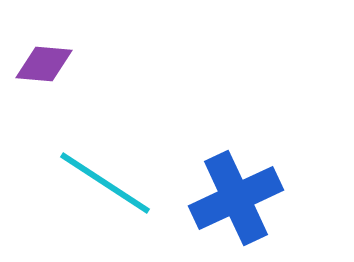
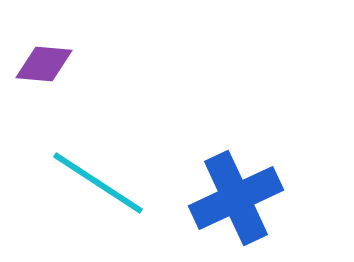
cyan line: moved 7 px left
